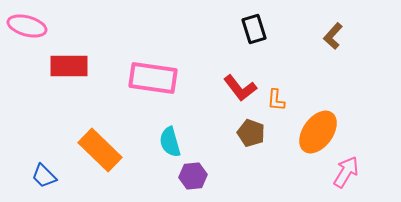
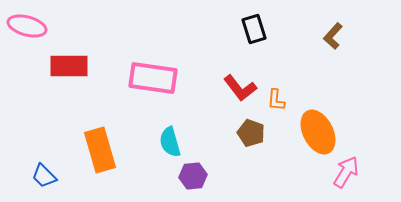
orange ellipse: rotated 63 degrees counterclockwise
orange rectangle: rotated 30 degrees clockwise
